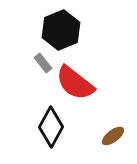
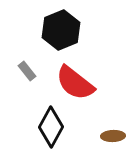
gray rectangle: moved 16 px left, 8 px down
brown ellipse: rotated 35 degrees clockwise
